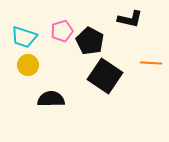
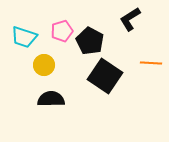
black L-shape: rotated 135 degrees clockwise
yellow circle: moved 16 px right
